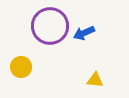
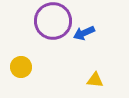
purple circle: moved 3 px right, 5 px up
